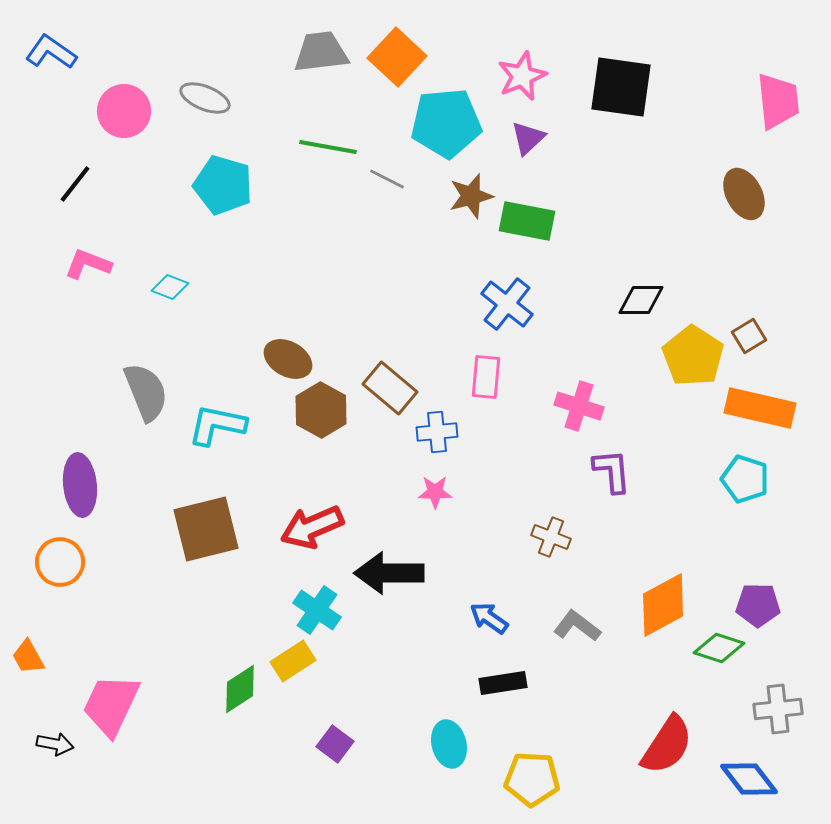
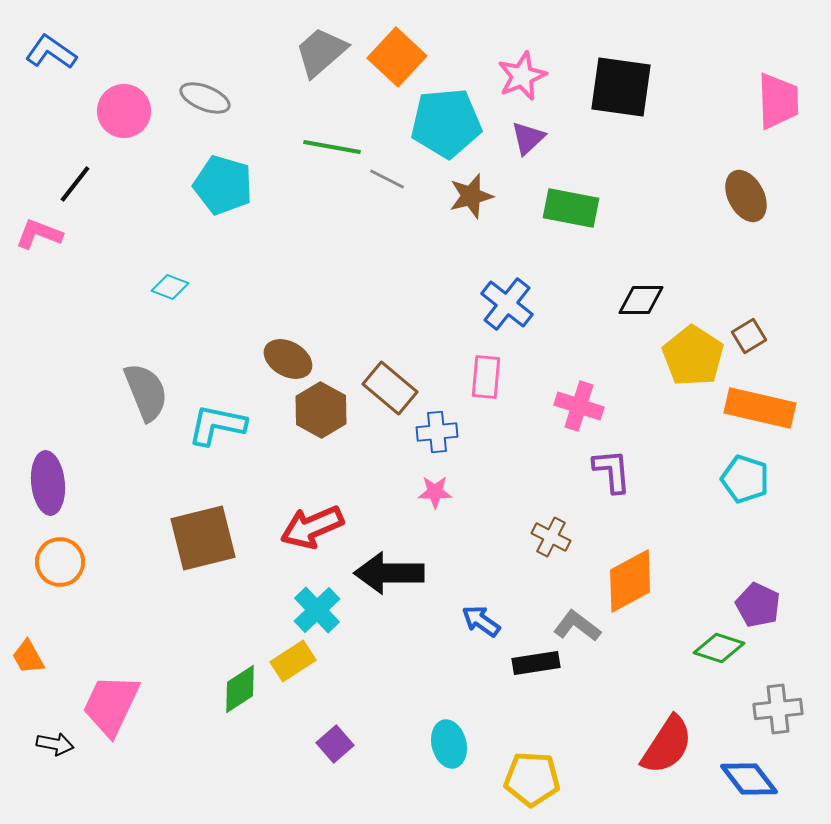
gray trapezoid at (321, 52): rotated 34 degrees counterclockwise
pink trapezoid at (778, 101): rotated 4 degrees clockwise
green line at (328, 147): moved 4 px right
brown ellipse at (744, 194): moved 2 px right, 2 px down
green rectangle at (527, 221): moved 44 px right, 13 px up
pink L-shape at (88, 264): moved 49 px left, 30 px up
purple ellipse at (80, 485): moved 32 px left, 2 px up
brown square at (206, 529): moved 3 px left, 9 px down
brown cross at (551, 537): rotated 6 degrees clockwise
orange diamond at (663, 605): moved 33 px left, 24 px up
purple pentagon at (758, 605): rotated 24 degrees clockwise
cyan cross at (317, 610): rotated 12 degrees clockwise
blue arrow at (489, 618): moved 8 px left, 3 px down
black rectangle at (503, 683): moved 33 px right, 20 px up
purple square at (335, 744): rotated 12 degrees clockwise
